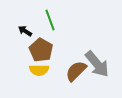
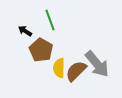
yellow semicircle: moved 20 px right, 2 px up; rotated 90 degrees clockwise
